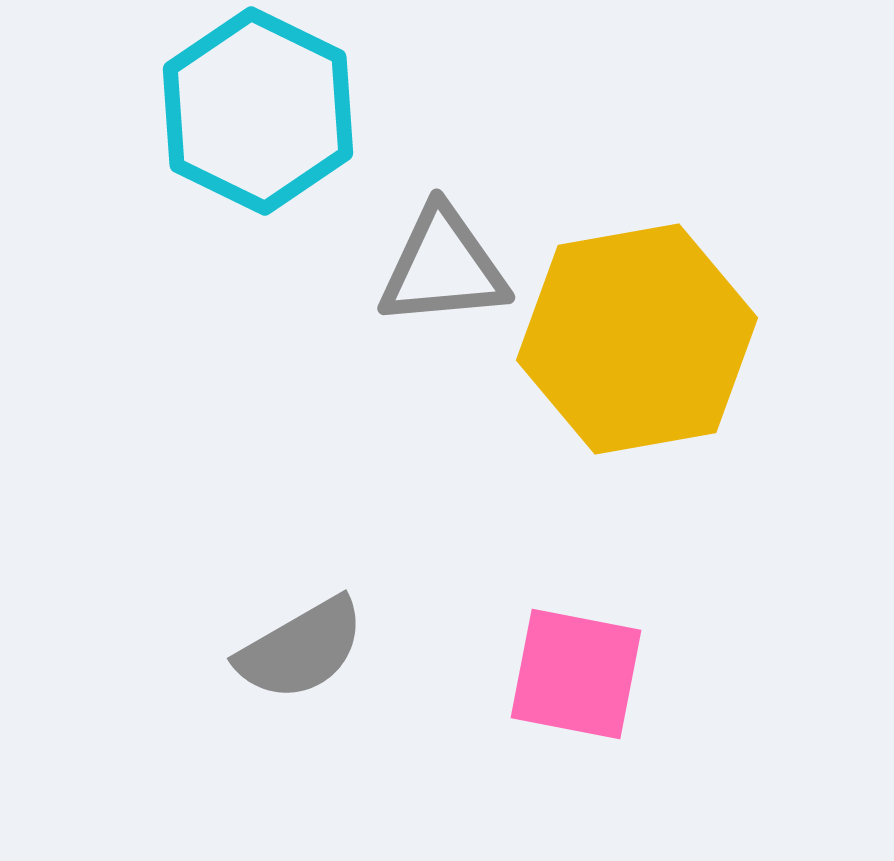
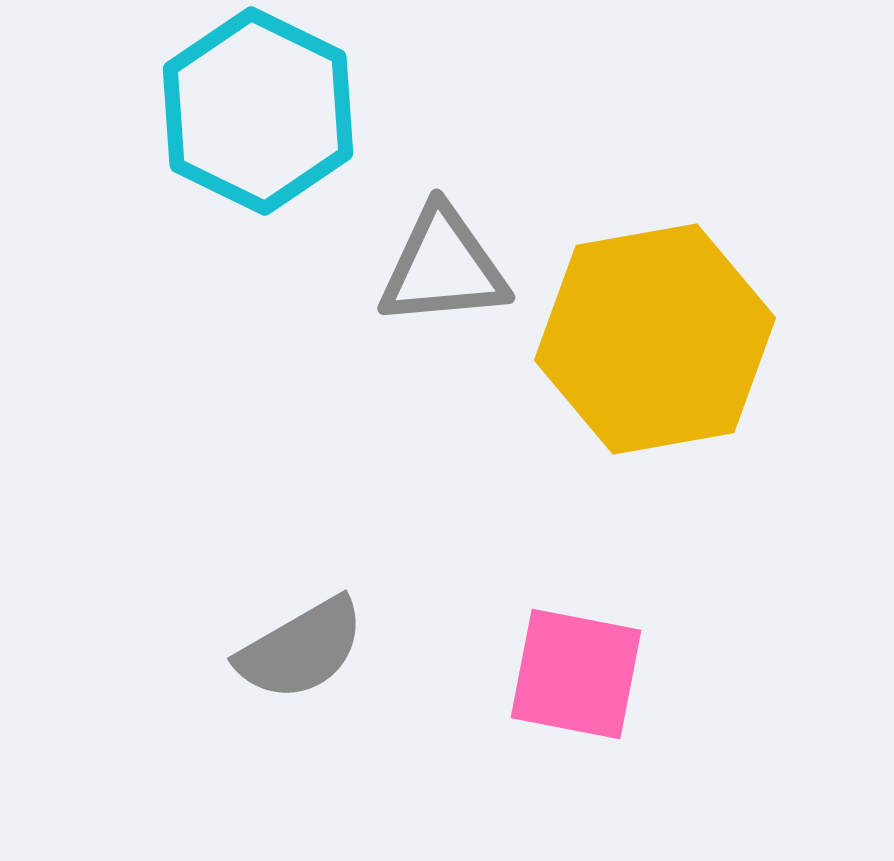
yellow hexagon: moved 18 px right
